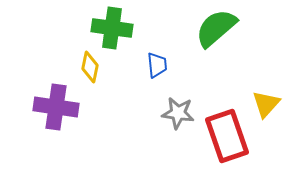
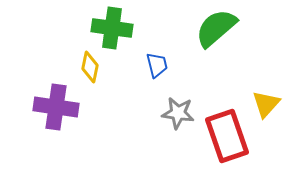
blue trapezoid: rotated 8 degrees counterclockwise
